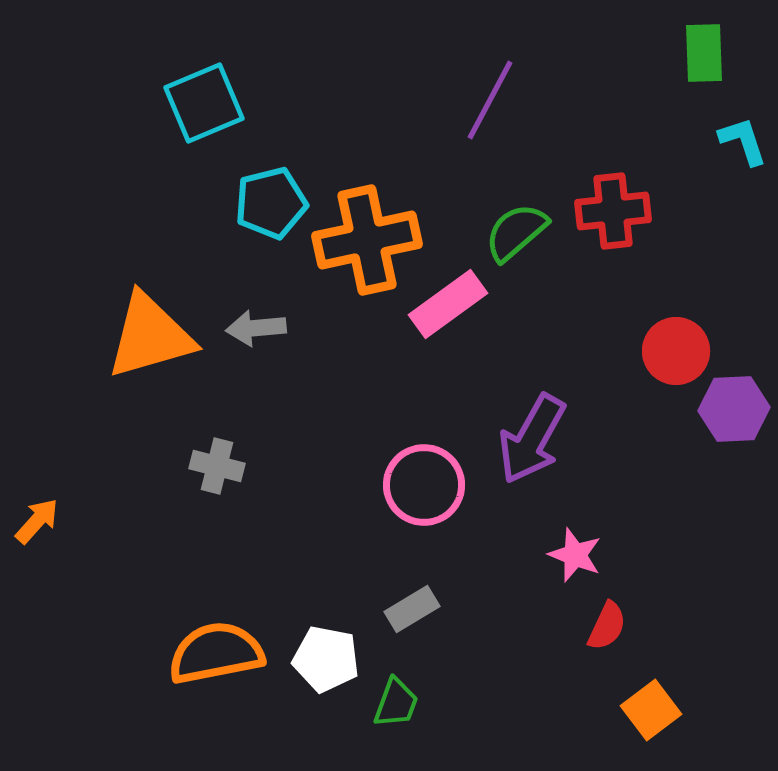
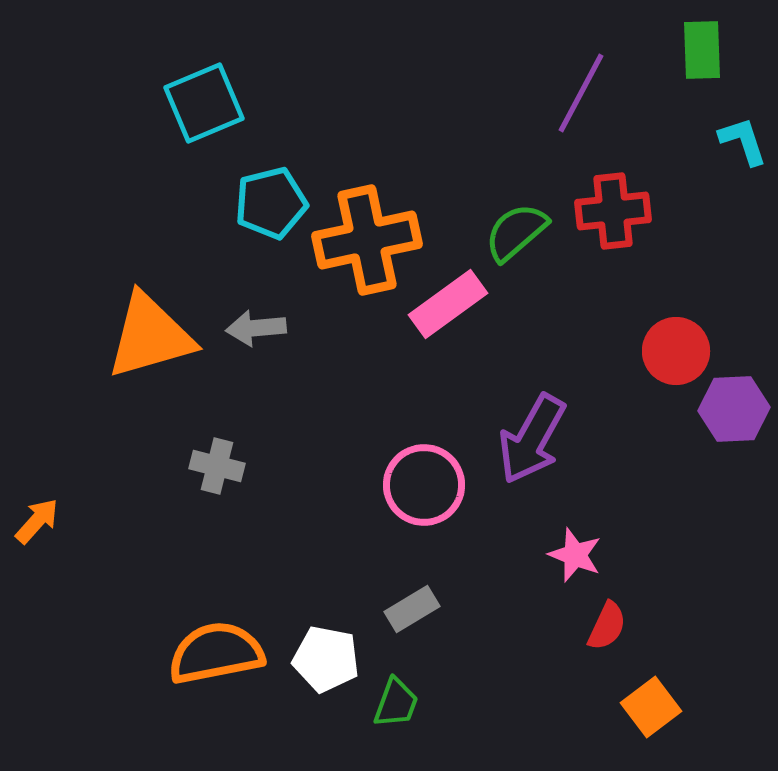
green rectangle: moved 2 px left, 3 px up
purple line: moved 91 px right, 7 px up
orange square: moved 3 px up
